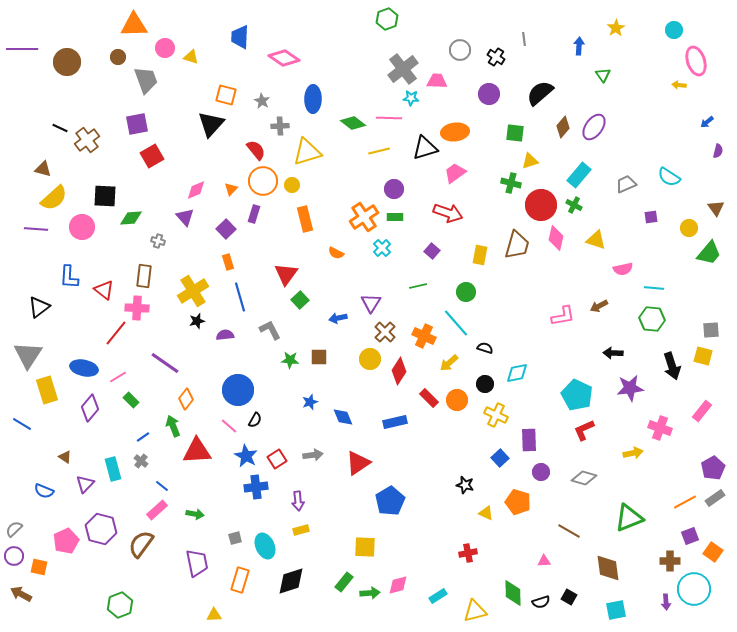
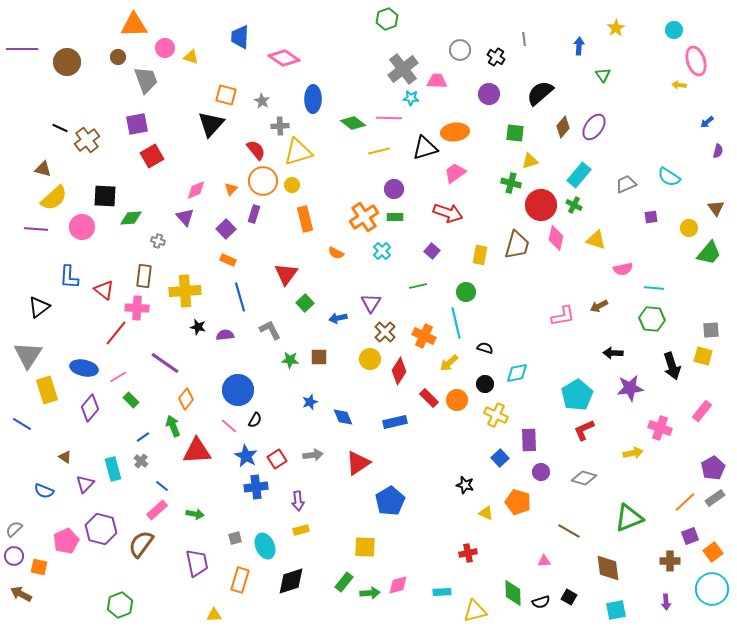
yellow triangle at (307, 152): moved 9 px left
cyan cross at (382, 248): moved 3 px down
orange rectangle at (228, 262): moved 2 px up; rotated 49 degrees counterclockwise
yellow cross at (193, 291): moved 8 px left; rotated 28 degrees clockwise
green square at (300, 300): moved 5 px right, 3 px down
black star at (197, 321): moved 1 px right, 6 px down; rotated 28 degrees clockwise
cyan line at (456, 323): rotated 28 degrees clockwise
cyan pentagon at (577, 395): rotated 16 degrees clockwise
orange line at (685, 502): rotated 15 degrees counterclockwise
orange square at (713, 552): rotated 18 degrees clockwise
cyan circle at (694, 589): moved 18 px right
cyan rectangle at (438, 596): moved 4 px right, 4 px up; rotated 30 degrees clockwise
